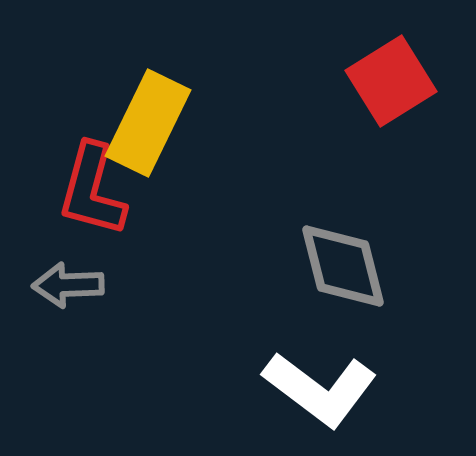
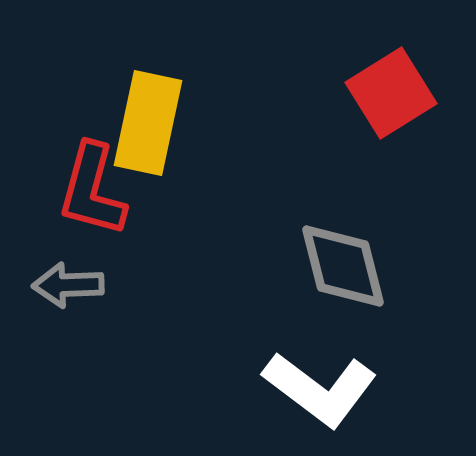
red square: moved 12 px down
yellow rectangle: rotated 14 degrees counterclockwise
